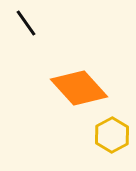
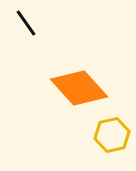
yellow hexagon: rotated 16 degrees clockwise
